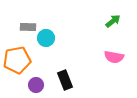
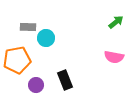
green arrow: moved 3 px right, 1 px down
